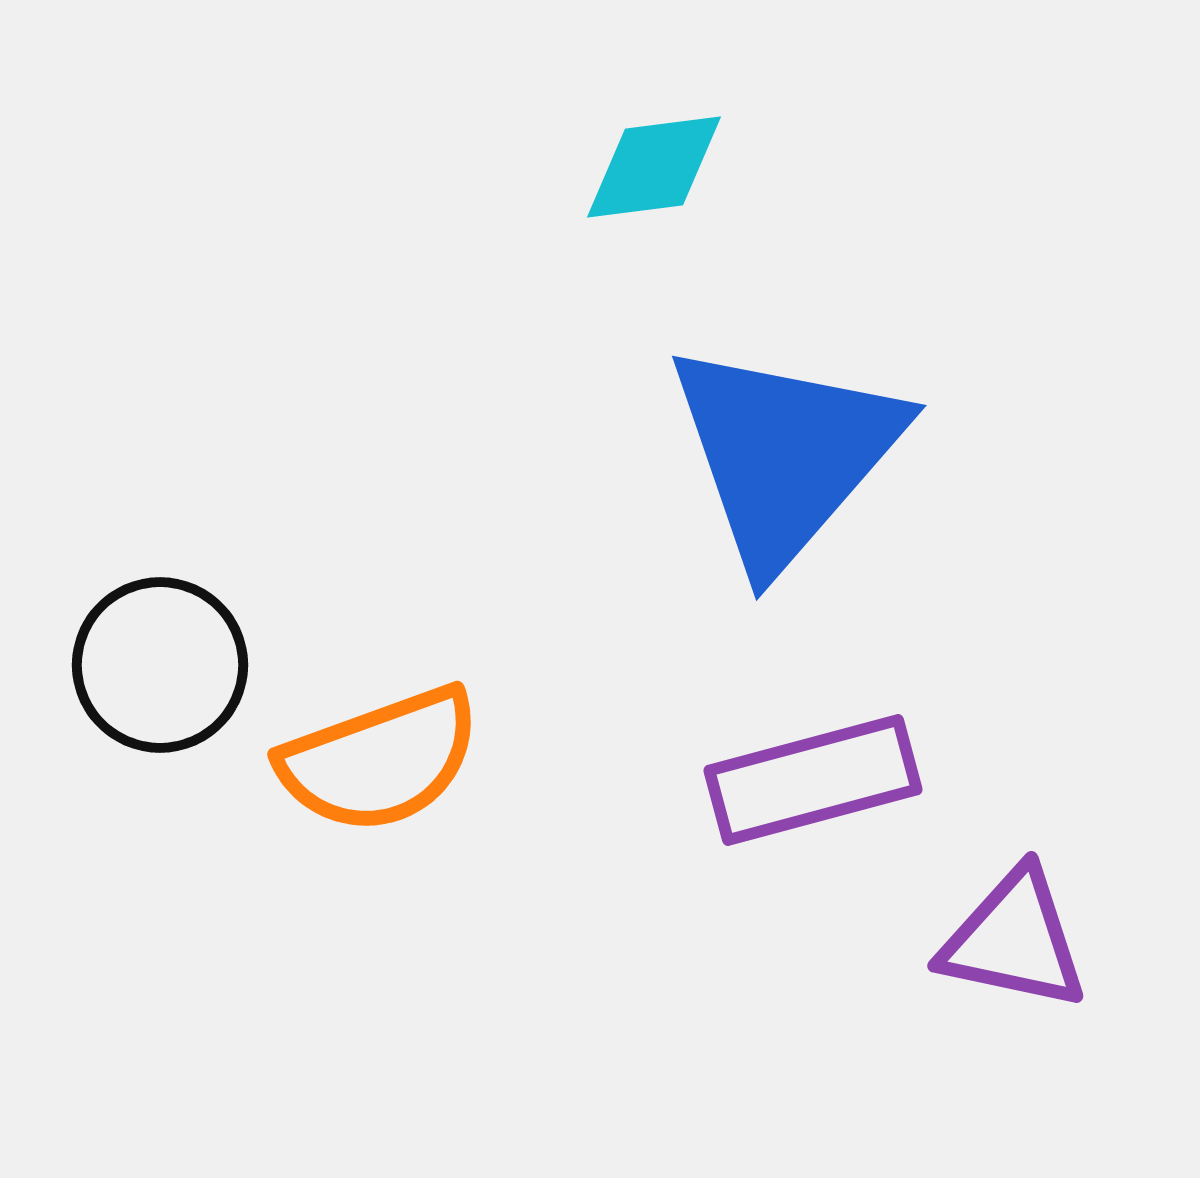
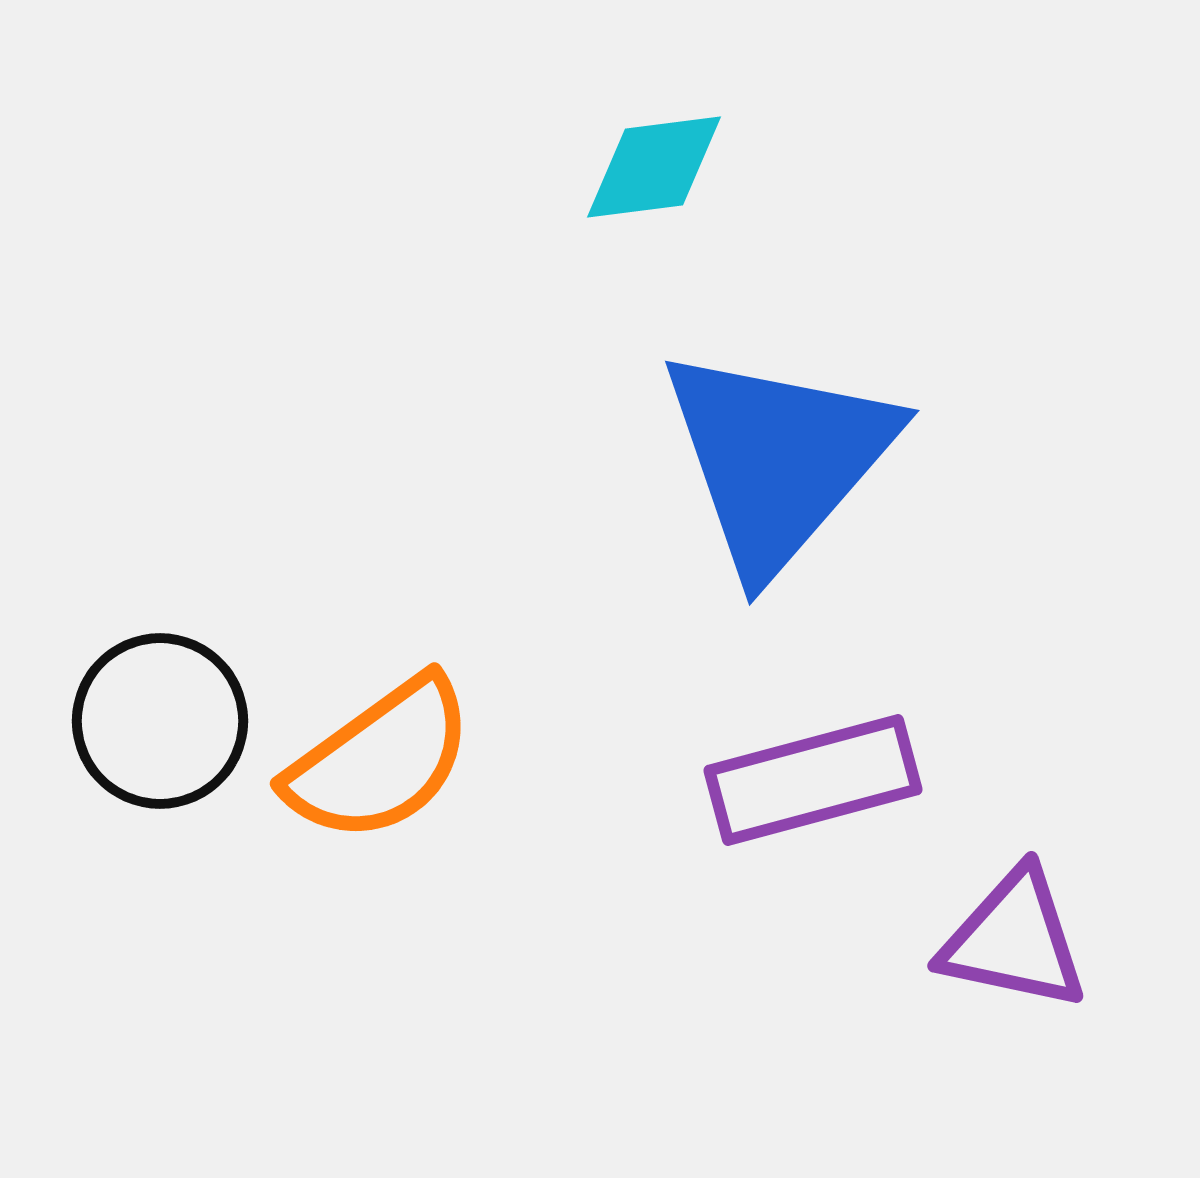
blue triangle: moved 7 px left, 5 px down
black circle: moved 56 px down
orange semicircle: rotated 16 degrees counterclockwise
